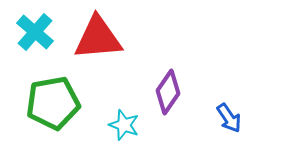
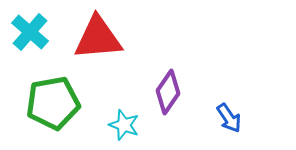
cyan cross: moved 5 px left
